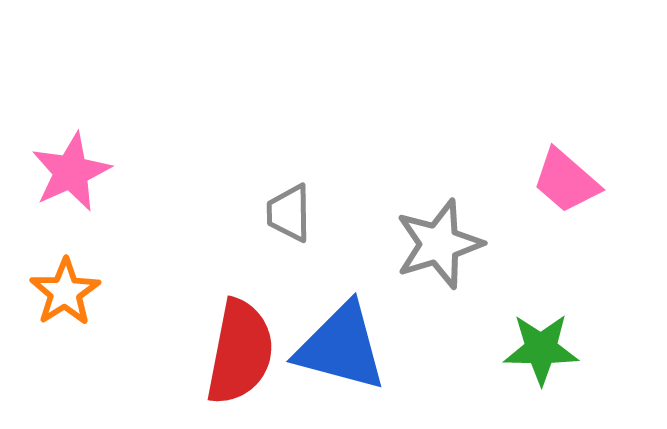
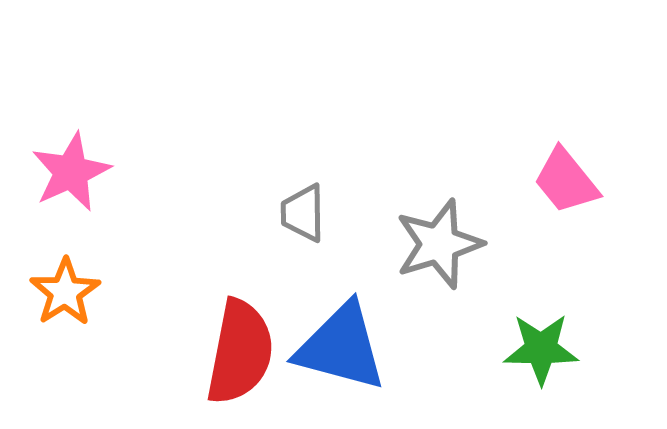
pink trapezoid: rotated 10 degrees clockwise
gray trapezoid: moved 14 px right
